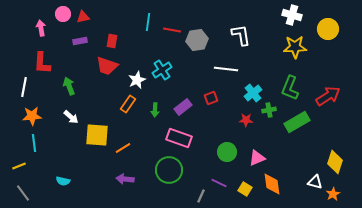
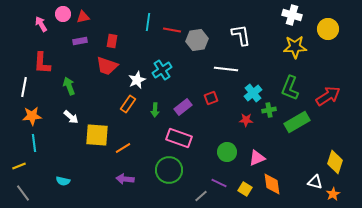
pink arrow at (41, 28): moved 4 px up; rotated 21 degrees counterclockwise
gray line at (201, 196): rotated 24 degrees clockwise
